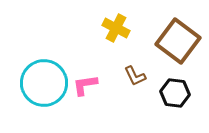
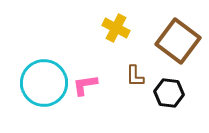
brown L-shape: rotated 25 degrees clockwise
black hexagon: moved 6 px left
